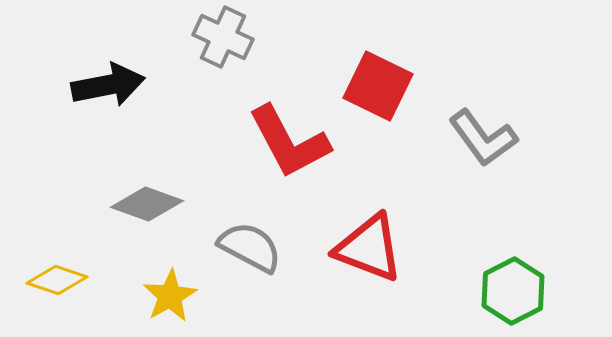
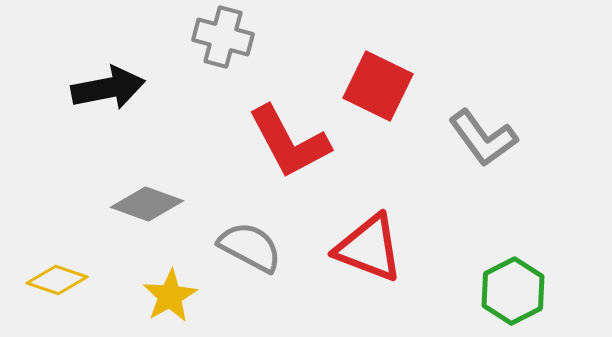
gray cross: rotated 10 degrees counterclockwise
black arrow: moved 3 px down
